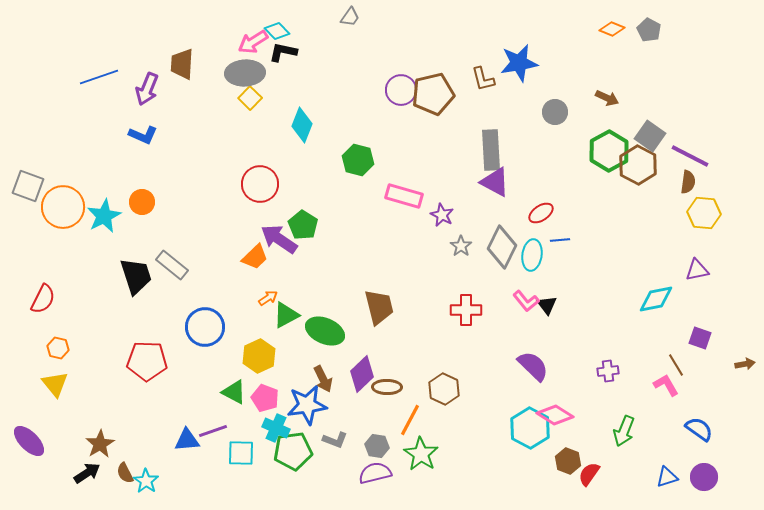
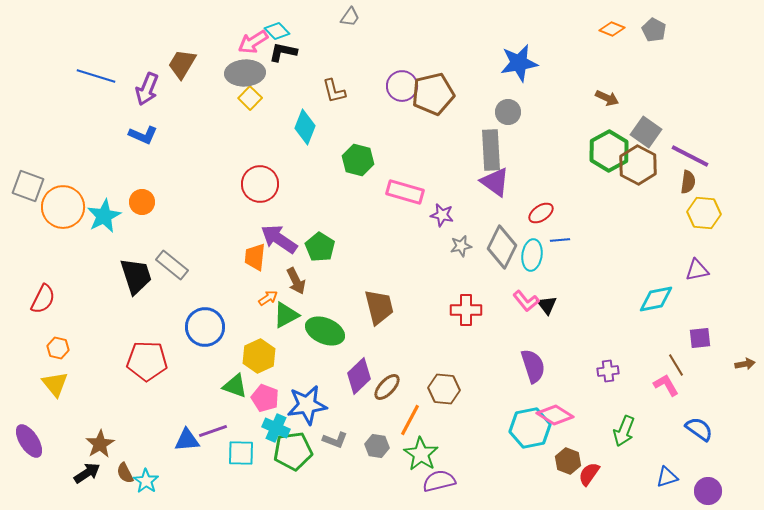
gray pentagon at (649, 30): moved 5 px right
brown trapezoid at (182, 64): rotated 28 degrees clockwise
blue line at (99, 77): moved 3 px left, 1 px up; rotated 36 degrees clockwise
brown L-shape at (483, 79): moved 149 px left, 12 px down
purple circle at (401, 90): moved 1 px right, 4 px up
gray circle at (555, 112): moved 47 px left
cyan diamond at (302, 125): moved 3 px right, 2 px down
gray square at (650, 136): moved 4 px left, 4 px up
purple triangle at (495, 182): rotated 8 degrees clockwise
pink rectangle at (404, 196): moved 1 px right, 4 px up
purple star at (442, 215): rotated 15 degrees counterclockwise
green pentagon at (303, 225): moved 17 px right, 22 px down
gray star at (461, 246): rotated 25 degrees clockwise
orange trapezoid at (255, 257): rotated 140 degrees clockwise
purple square at (700, 338): rotated 25 degrees counterclockwise
purple semicircle at (533, 366): rotated 28 degrees clockwise
purple diamond at (362, 374): moved 3 px left, 2 px down
brown arrow at (323, 379): moved 27 px left, 98 px up
brown ellipse at (387, 387): rotated 48 degrees counterclockwise
brown hexagon at (444, 389): rotated 20 degrees counterclockwise
green triangle at (234, 392): moved 1 px right, 6 px up; rotated 8 degrees counterclockwise
cyan hexagon at (530, 428): rotated 21 degrees clockwise
purple ellipse at (29, 441): rotated 12 degrees clockwise
purple semicircle at (375, 473): moved 64 px right, 8 px down
purple circle at (704, 477): moved 4 px right, 14 px down
